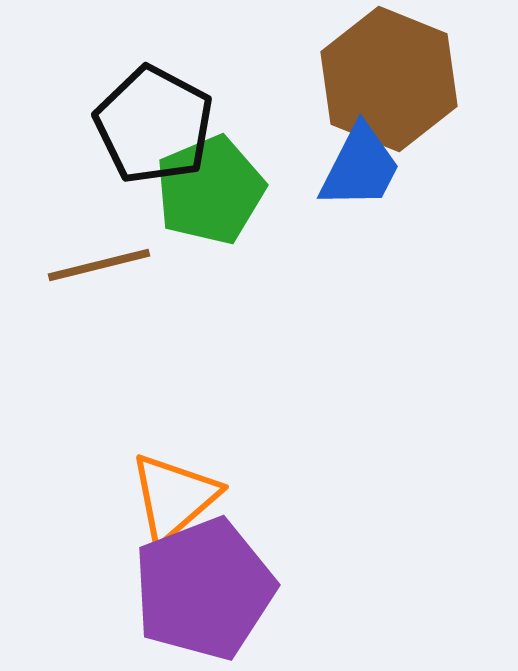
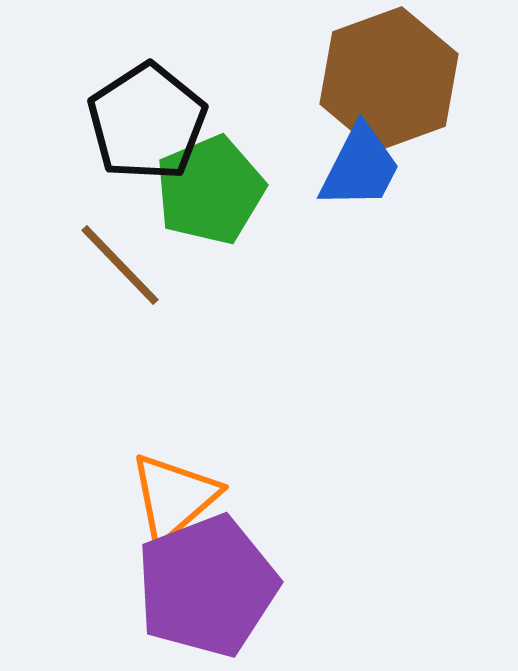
brown hexagon: rotated 18 degrees clockwise
black pentagon: moved 7 px left, 3 px up; rotated 11 degrees clockwise
brown line: moved 21 px right; rotated 60 degrees clockwise
purple pentagon: moved 3 px right, 3 px up
